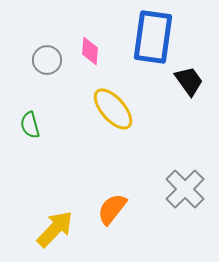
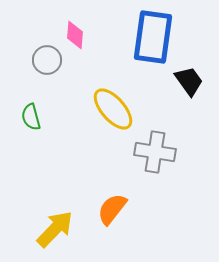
pink diamond: moved 15 px left, 16 px up
green semicircle: moved 1 px right, 8 px up
gray cross: moved 30 px left, 37 px up; rotated 36 degrees counterclockwise
